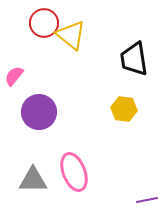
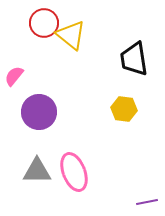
gray triangle: moved 4 px right, 9 px up
purple line: moved 2 px down
